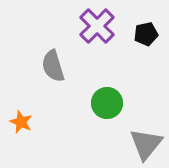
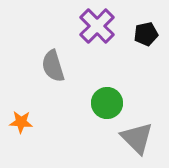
orange star: rotated 20 degrees counterclockwise
gray triangle: moved 9 px left, 6 px up; rotated 24 degrees counterclockwise
